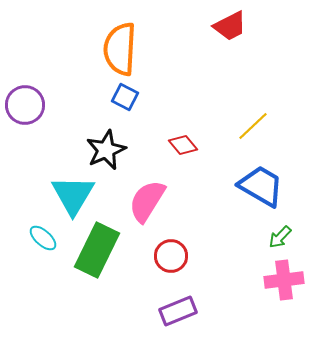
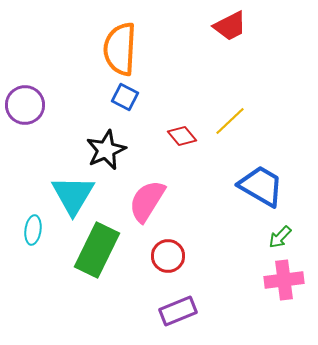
yellow line: moved 23 px left, 5 px up
red diamond: moved 1 px left, 9 px up
cyan ellipse: moved 10 px left, 8 px up; rotated 56 degrees clockwise
red circle: moved 3 px left
